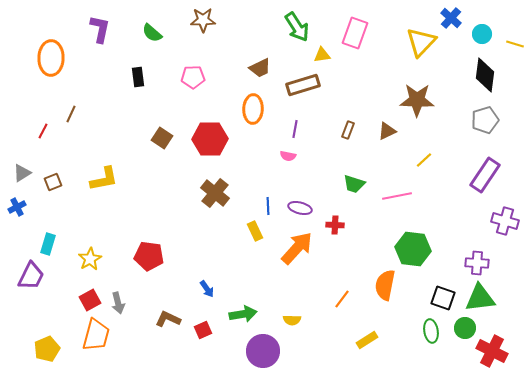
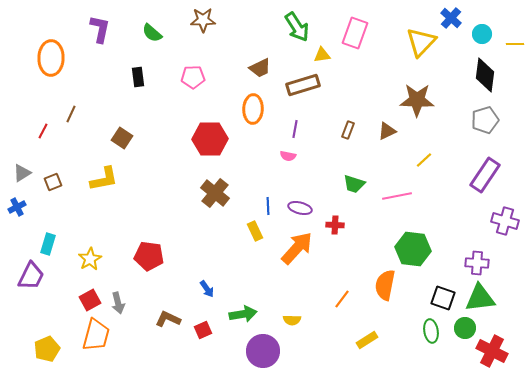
yellow line at (515, 44): rotated 18 degrees counterclockwise
brown square at (162, 138): moved 40 px left
